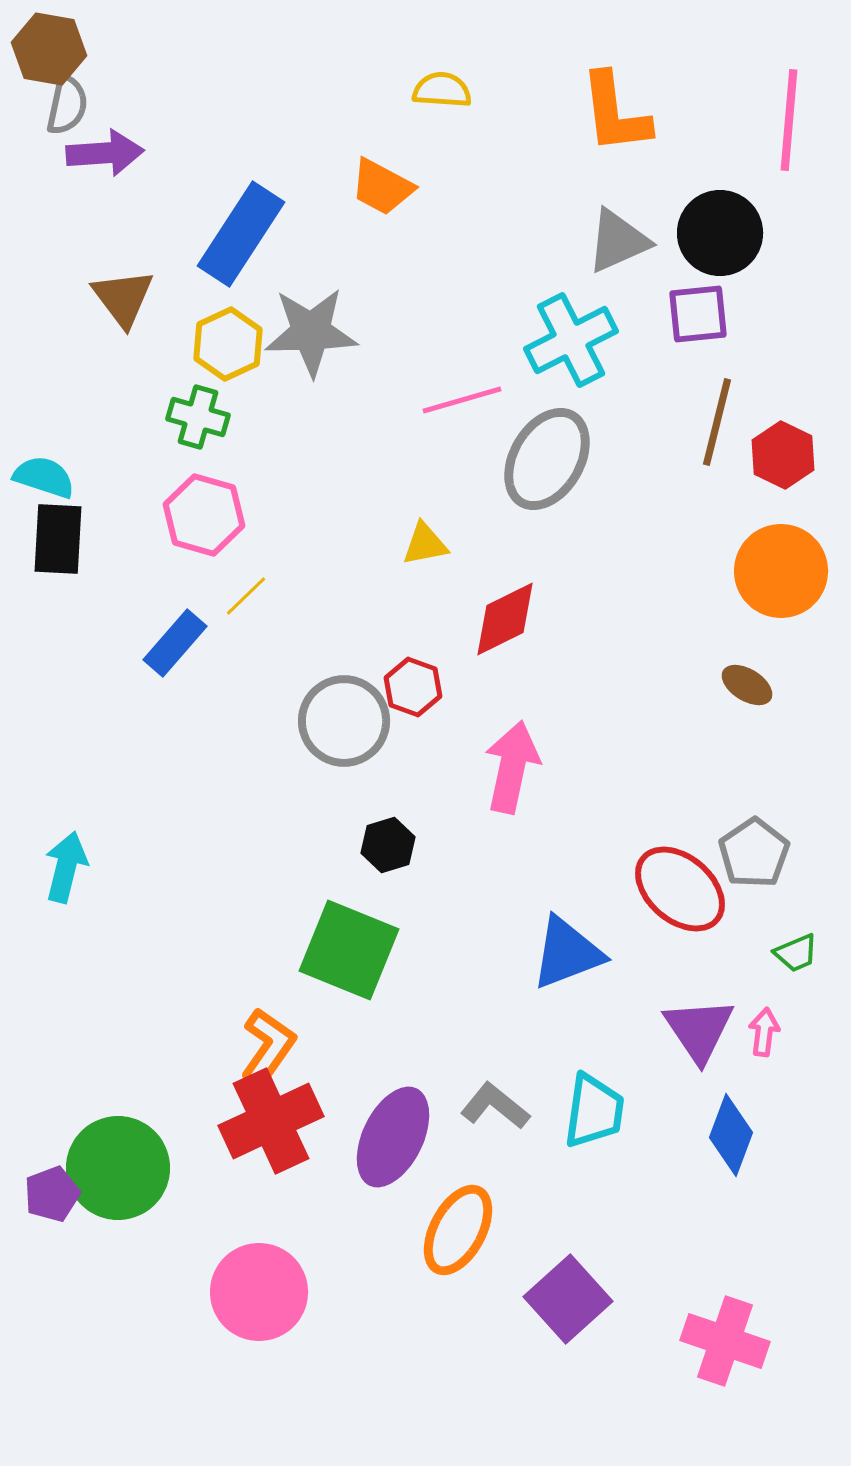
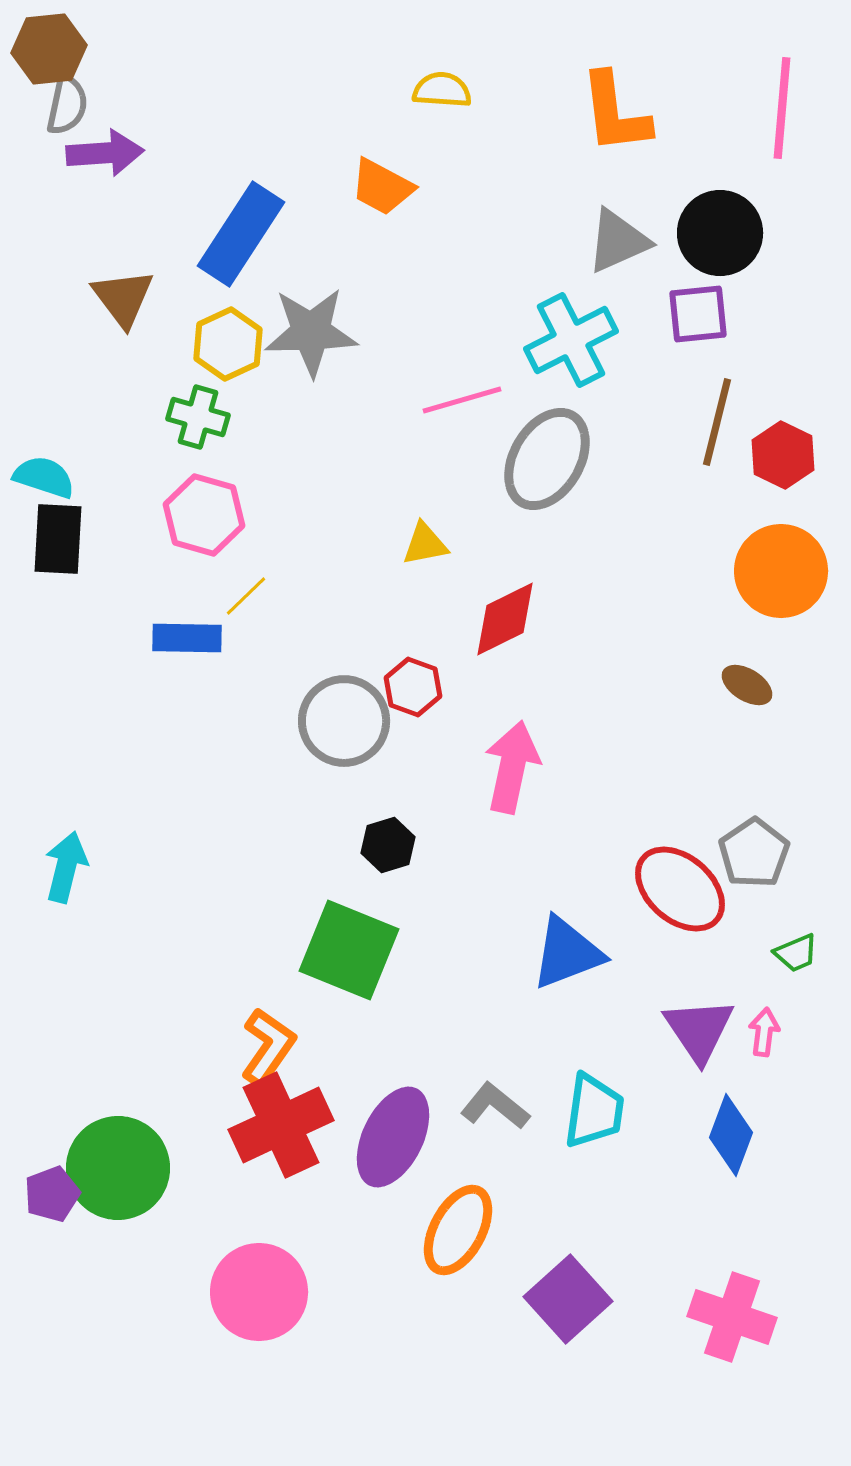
brown hexagon at (49, 49): rotated 16 degrees counterclockwise
pink line at (789, 120): moved 7 px left, 12 px up
blue rectangle at (175, 643): moved 12 px right, 5 px up; rotated 50 degrees clockwise
red cross at (271, 1121): moved 10 px right, 4 px down
pink cross at (725, 1341): moved 7 px right, 24 px up
